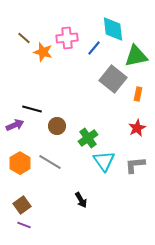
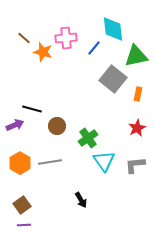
pink cross: moved 1 px left
gray line: rotated 40 degrees counterclockwise
purple line: rotated 24 degrees counterclockwise
